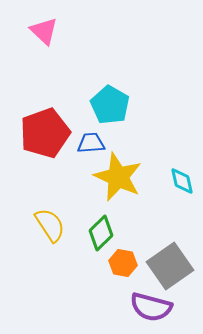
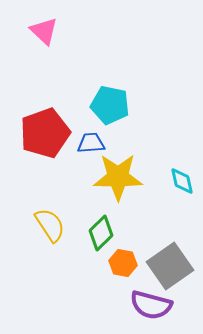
cyan pentagon: rotated 18 degrees counterclockwise
yellow star: rotated 24 degrees counterclockwise
purple semicircle: moved 2 px up
